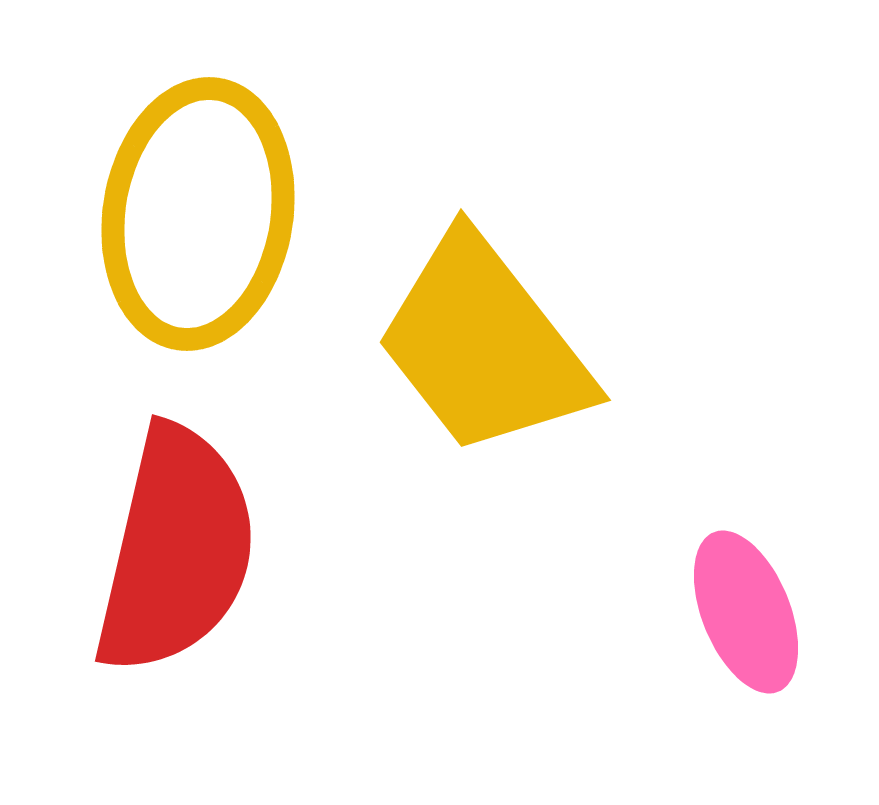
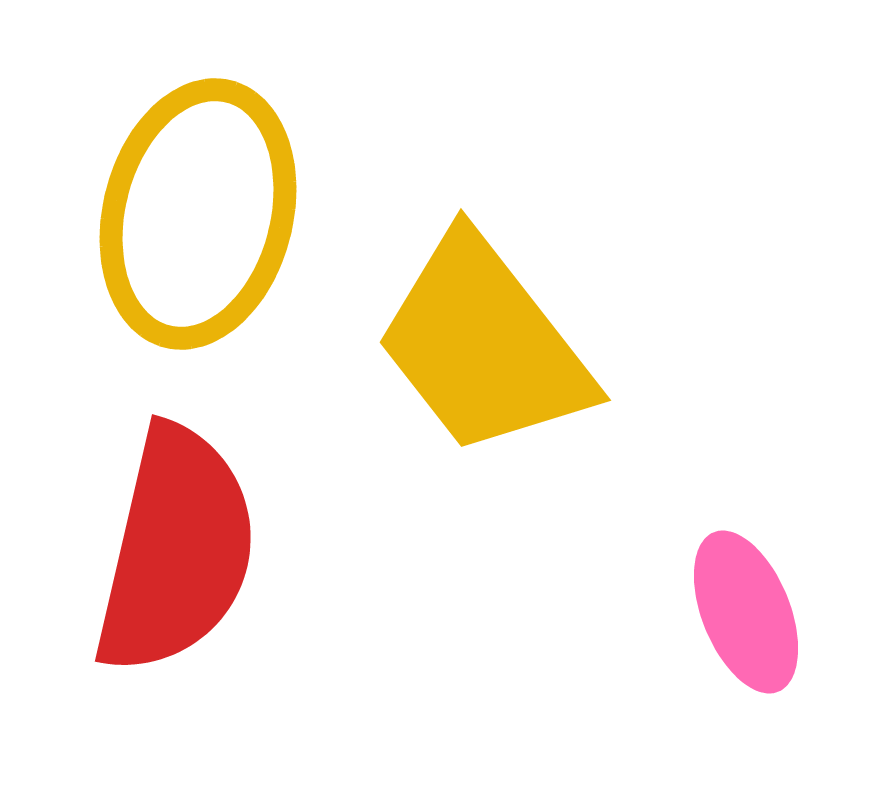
yellow ellipse: rotated 5 degrees clockwise
